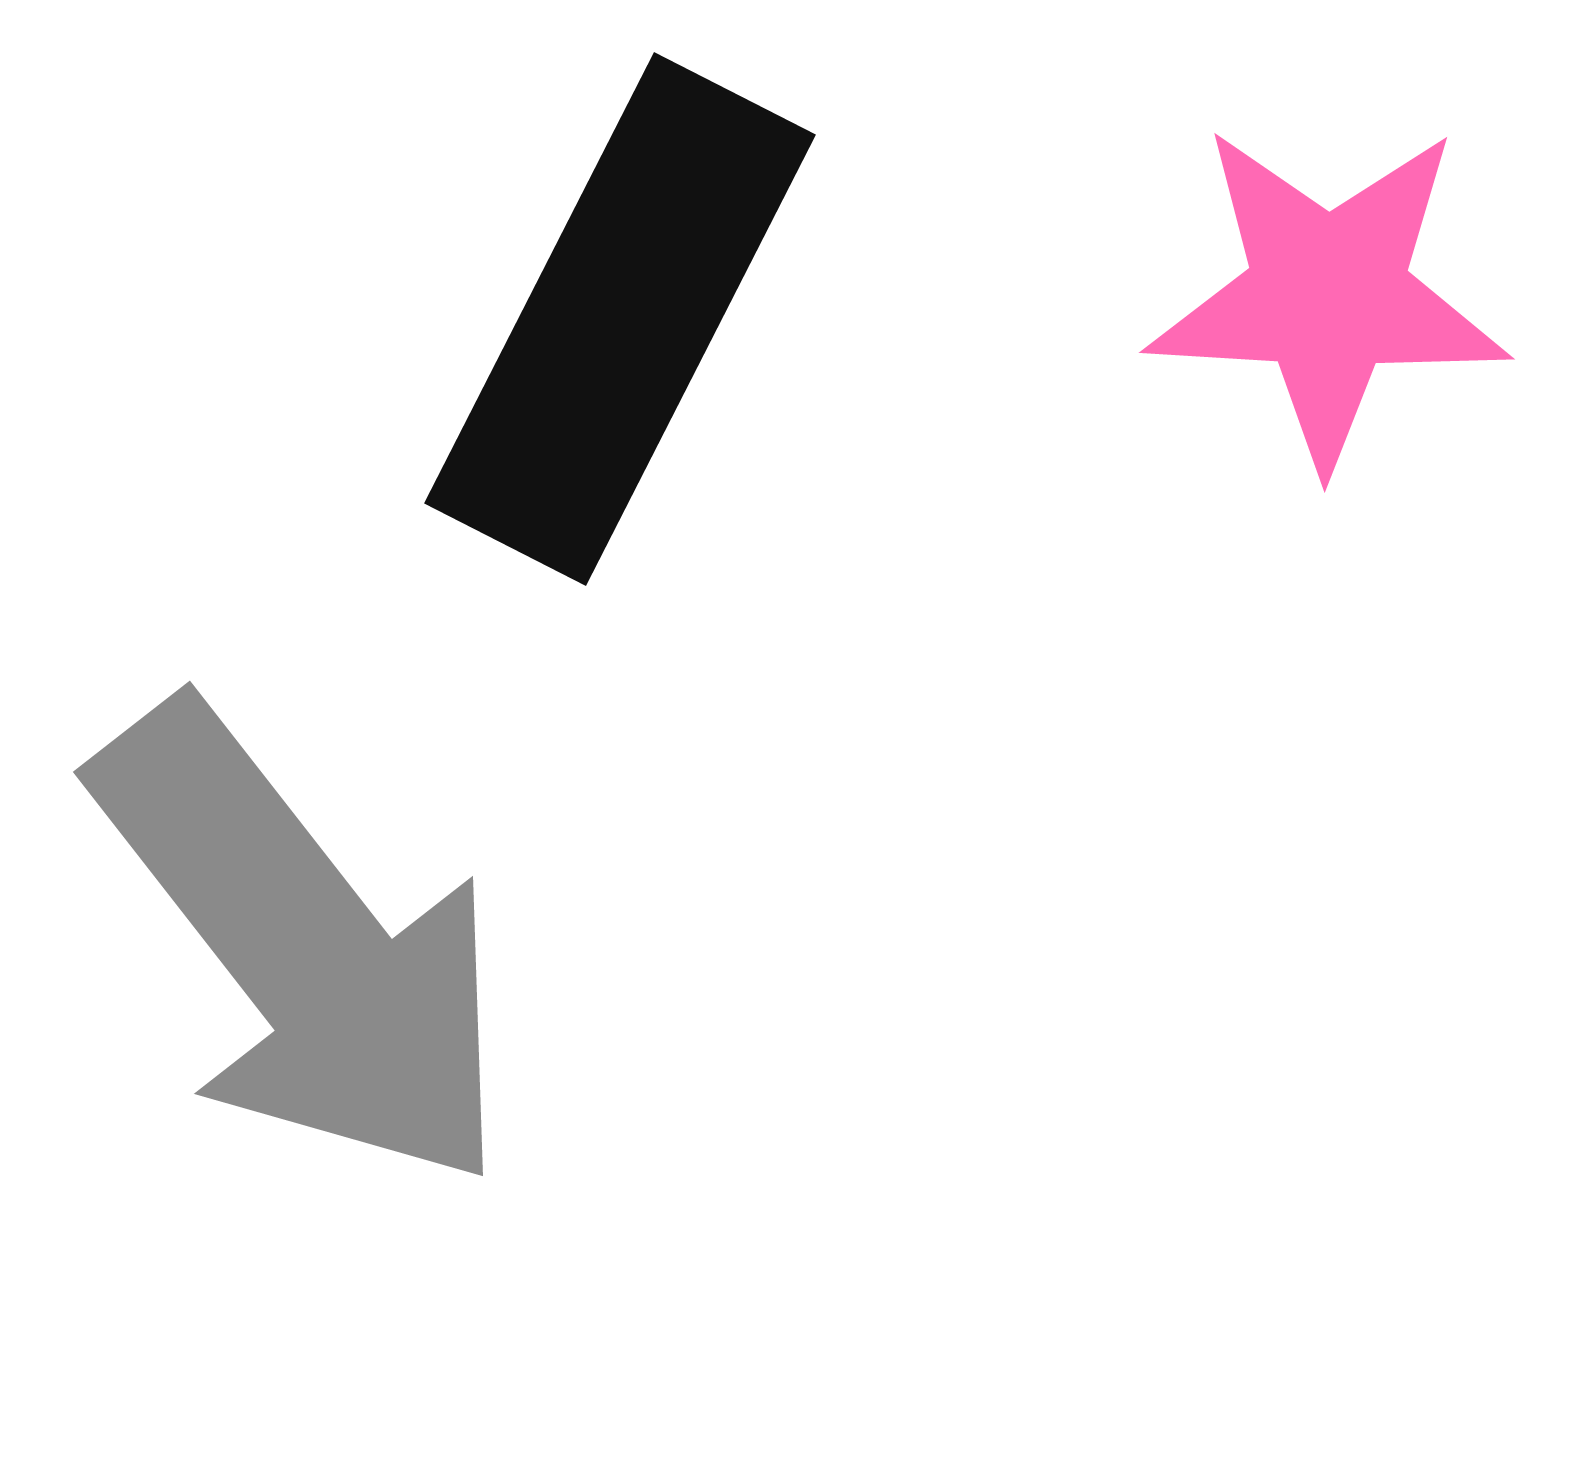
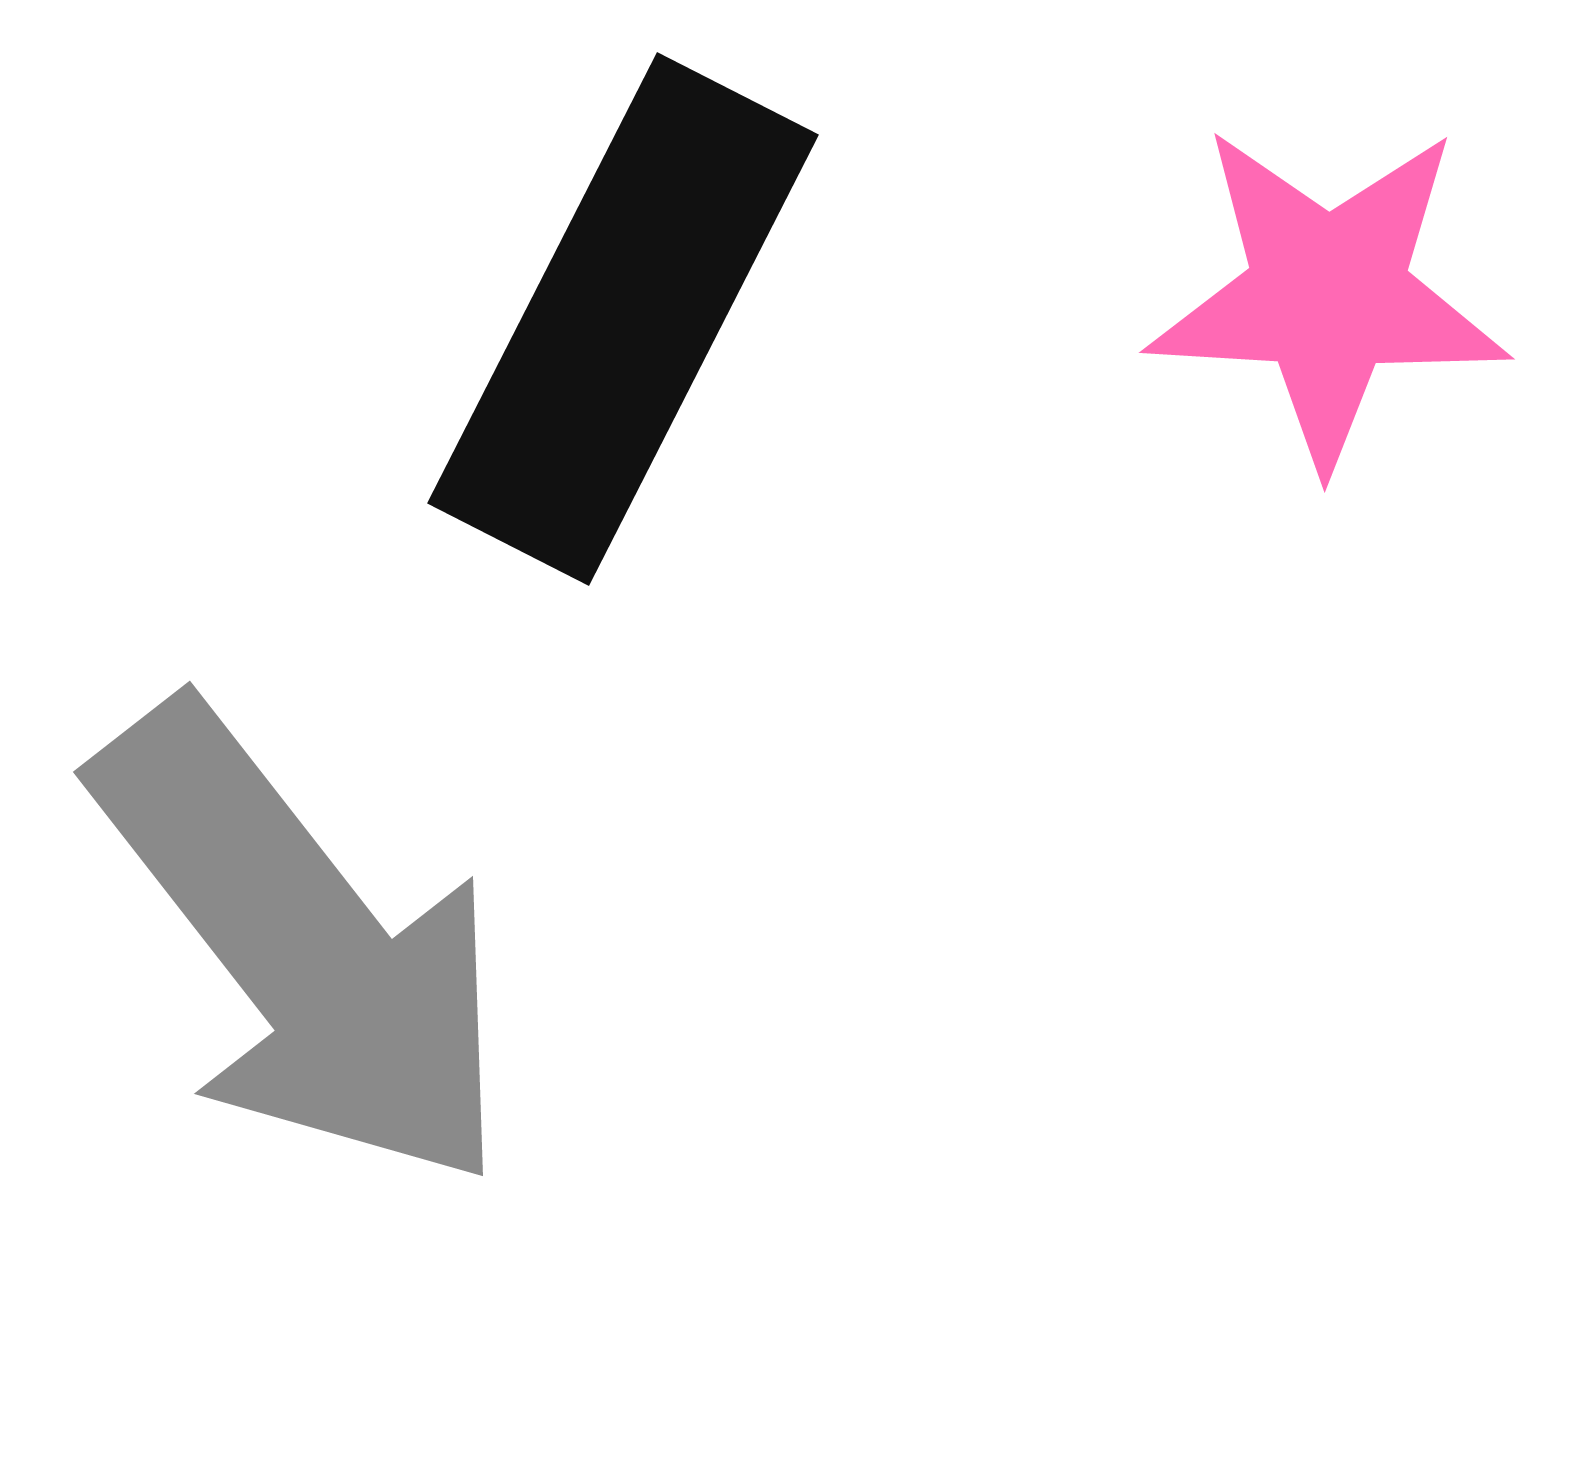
black rectangle: moved 3 px right
